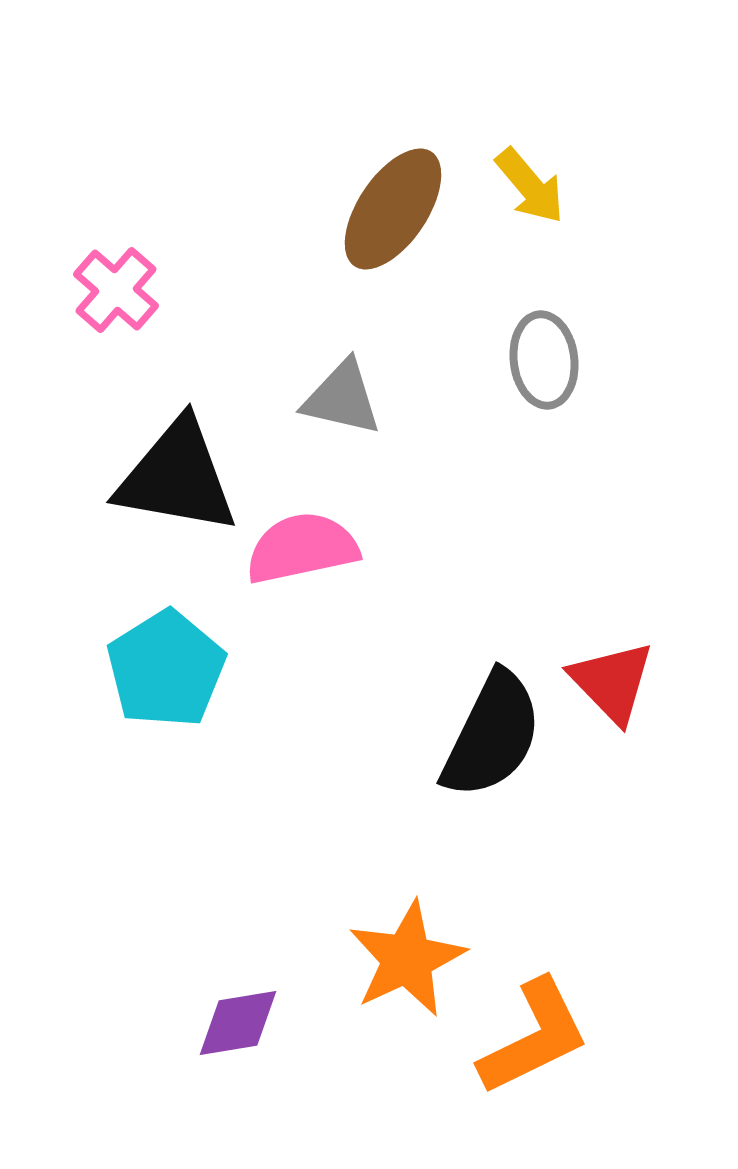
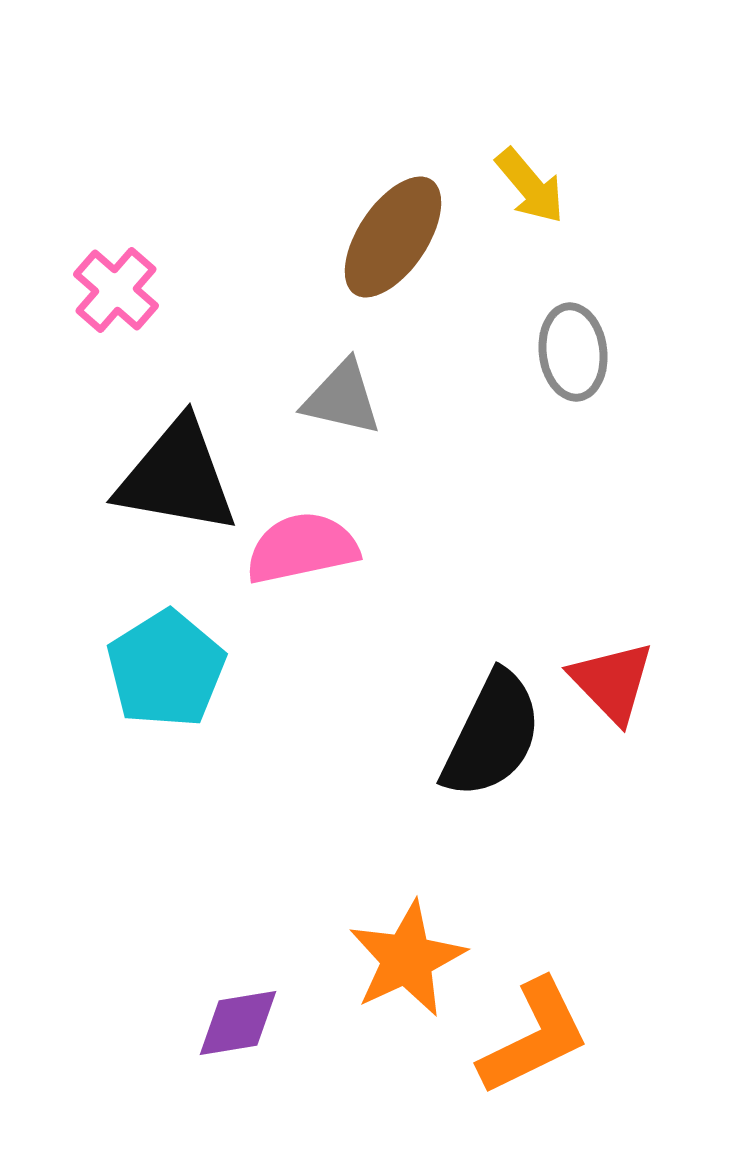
brown ellipse: moved 28 px down
gray ellipse: moved 29 px right, 8 px up
